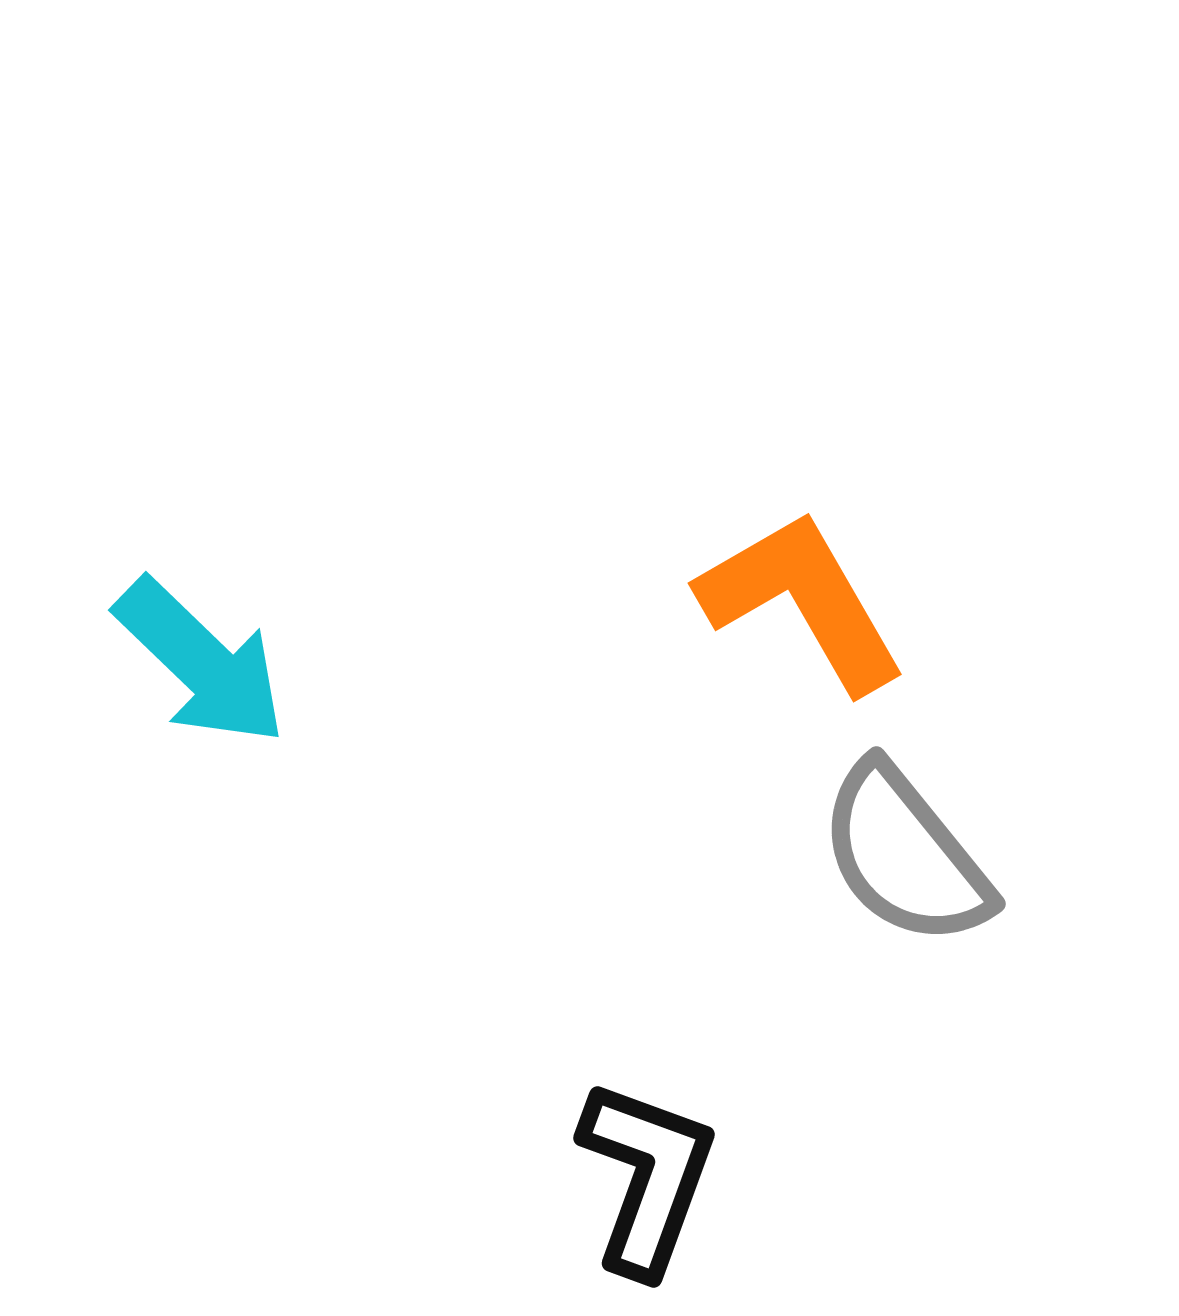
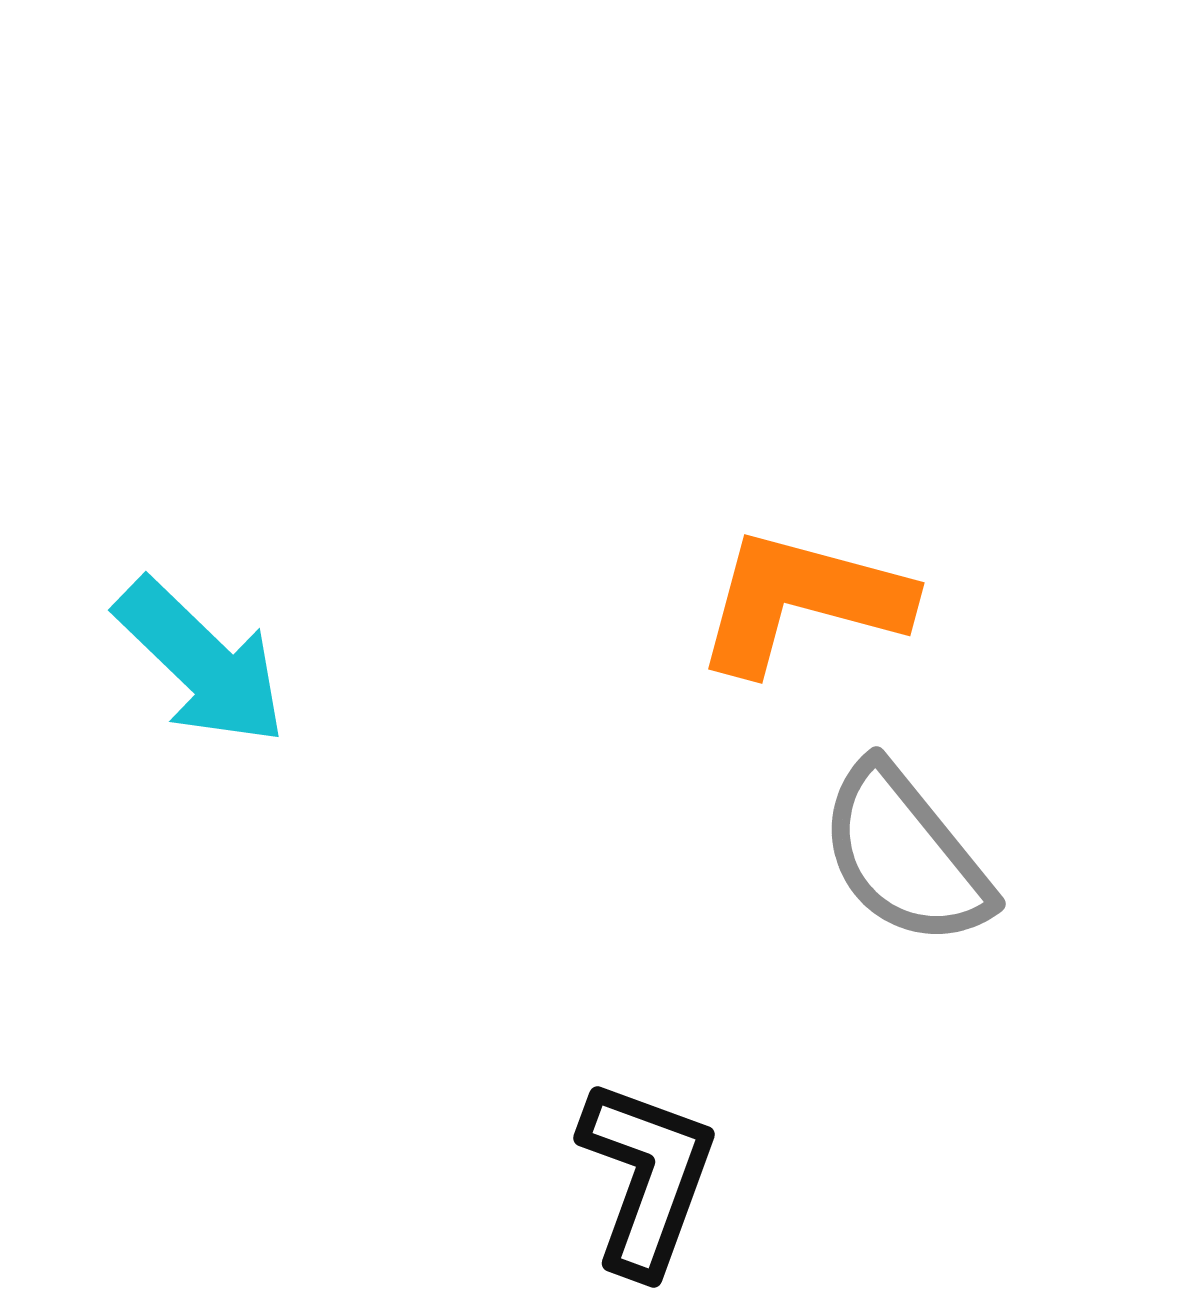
orange L-shape: rotated 45 degrees counterclockwise
